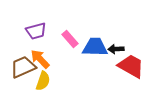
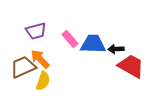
blue trapezoid: moved 2 px left, 3 px up
